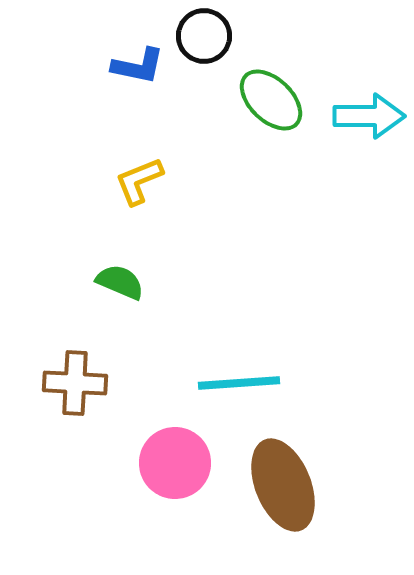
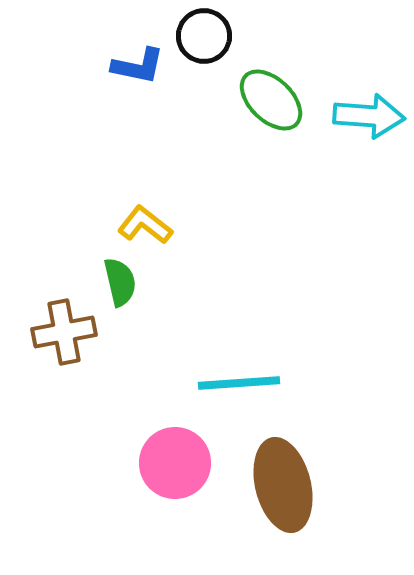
cyan arrow: rotated 4 degrees clockwise
yellow L-shape: moved 6 px right, 44 px down; rotated 60 degrees clockwise
green semicircle: rotated 54 degrees clockwise
brown cross: moved 11 px left, 51 px up; rotated 14 degrees counterclockwise
brown ellipse: rotated 8 degrees clockwise
